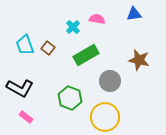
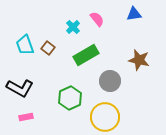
pink semicircle: rotated 42 degrees clockwise
green hexagon: rotated 15 degrees clockwise
pink rectangle: rotated 48 degrees counterclockwise
